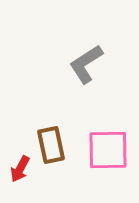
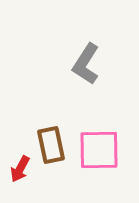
gray L-shape: rotated 24 degrees counterclockwise
pink square: moved 9 px left
